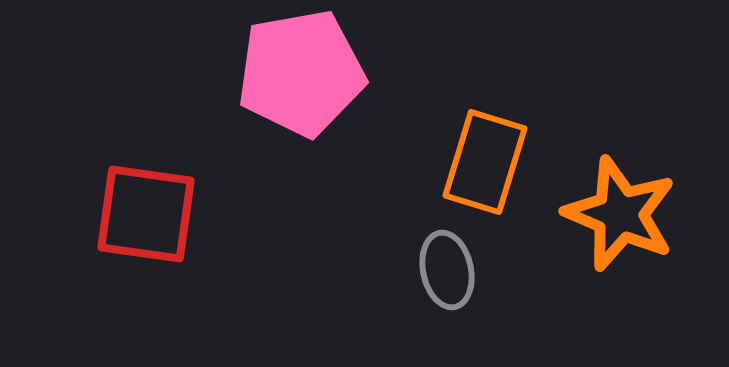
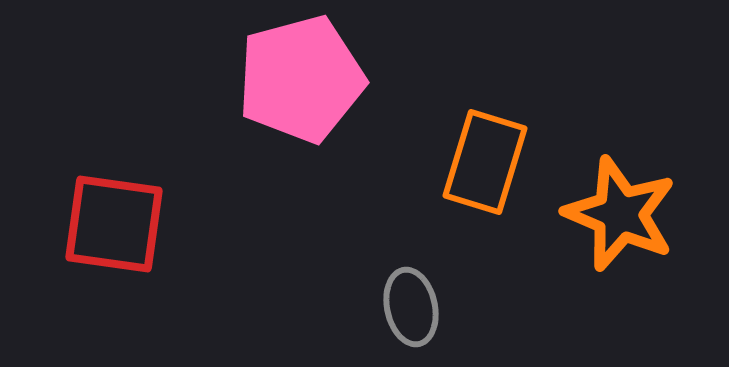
pink pentagon: moved 6 px down; rotated 5 degrees counterclockwise
red square: moved 32 px left, 10 px down
gray ellipse: moved 36 px left, 37 px down
